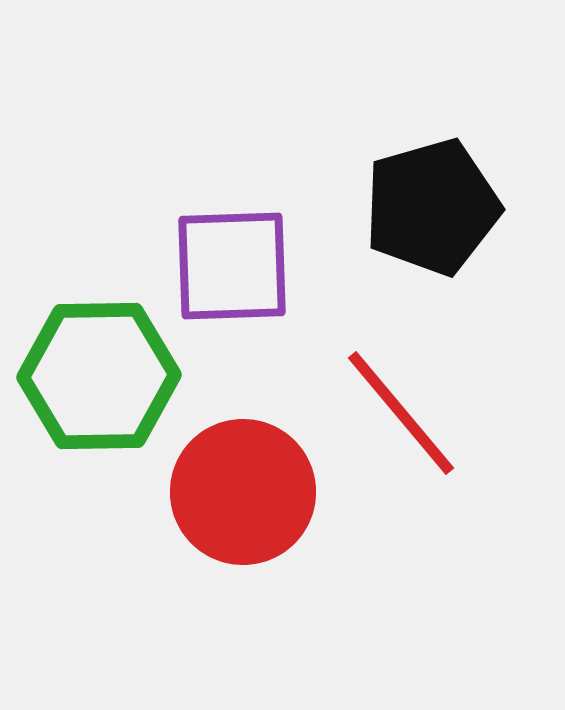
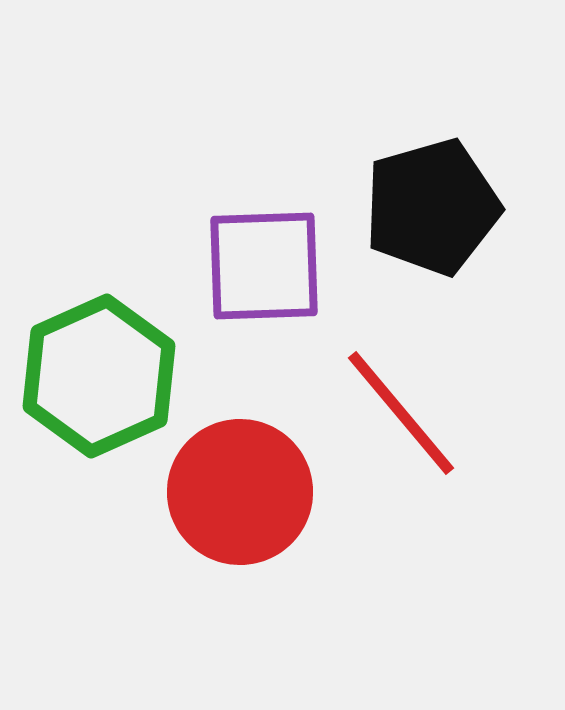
purple square: moved 32 px right
green hexagon: rotated 23 degrees counterclockwise
red circle: moved 3 px left
